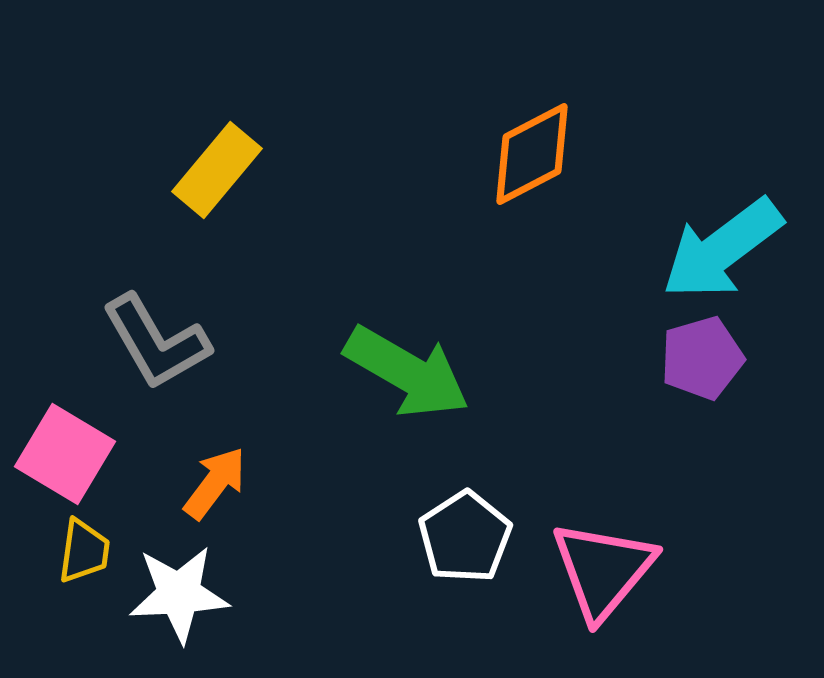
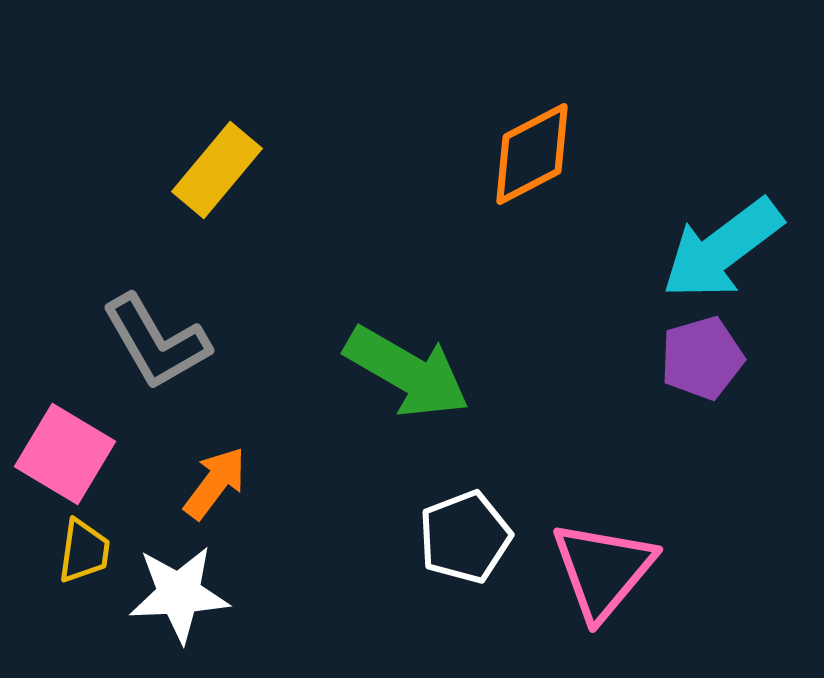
white pentagon: rotated 12 degrees clockwise
